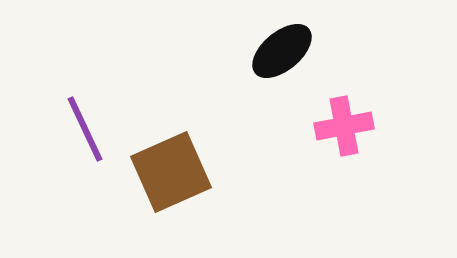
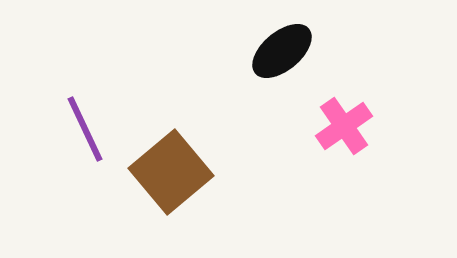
pink cross: rotated 24 degrees counterclockwise
brown square: rotated 16 degrees counterclockwise
